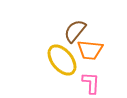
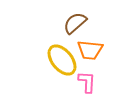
brown semicircle: moved 8 px up; rotated 10 degrees clockwise
pink L-shape: moved 4 px left, 1 px up
